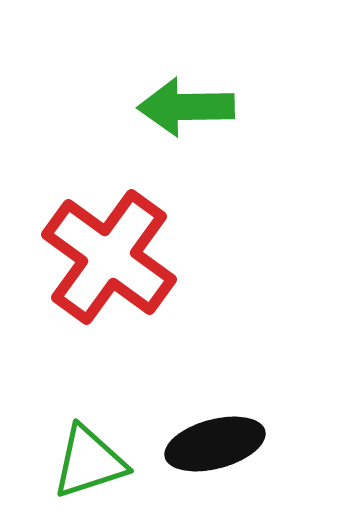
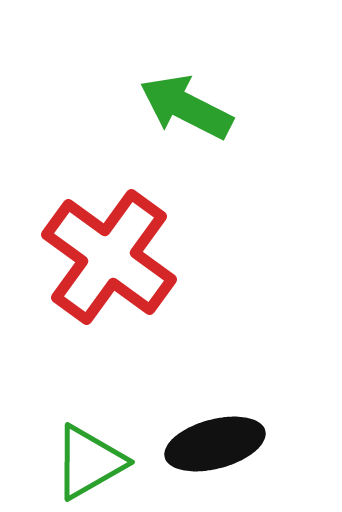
green arrow: rotated 28 degrees clockwise
green triangle: rotated 12 degrees counterclockwise
